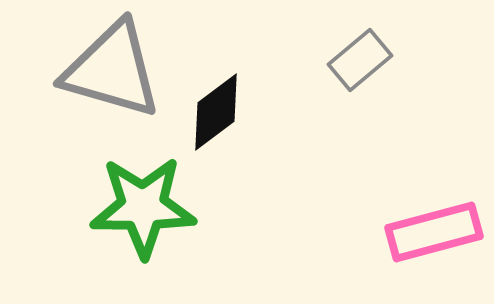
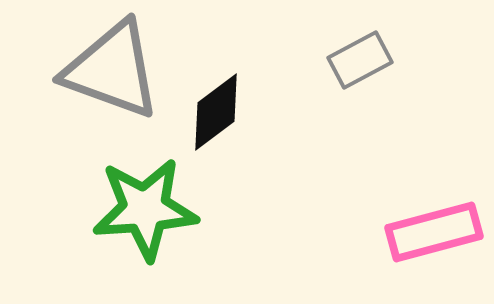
gray rectangle: rotated 12 degrees clockwise
gray triangle: rotated 4 degrees clockwise
green star: moved 2 px right, 2 px down; rotated 4 degrees counterclockwise
